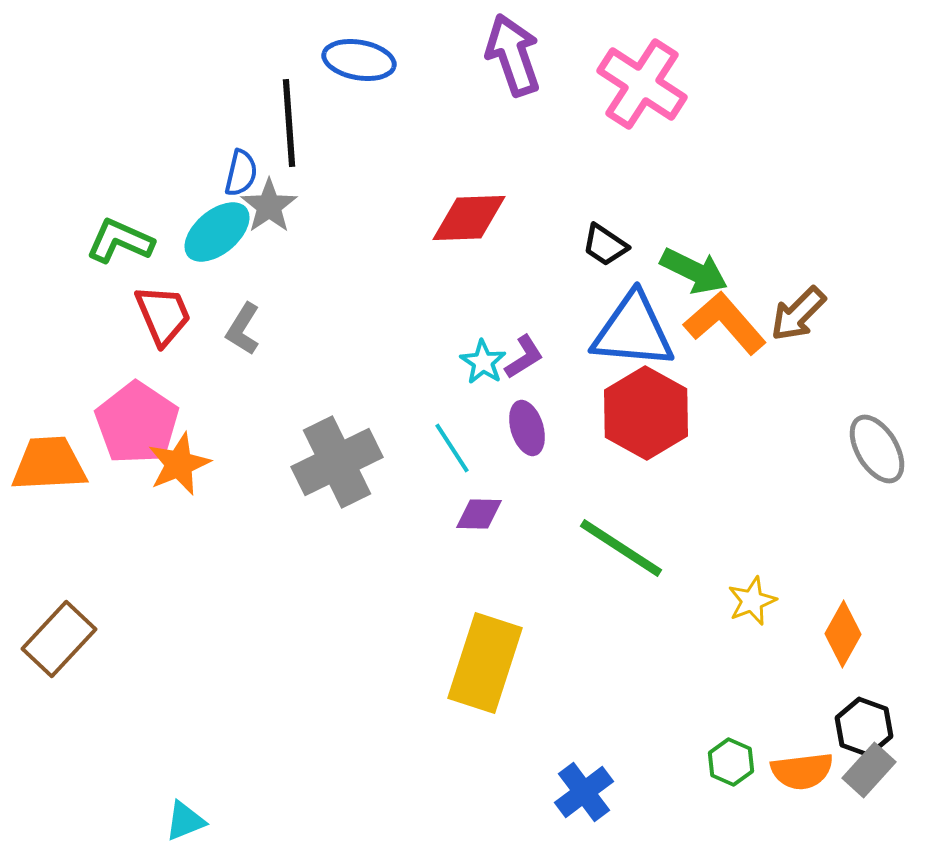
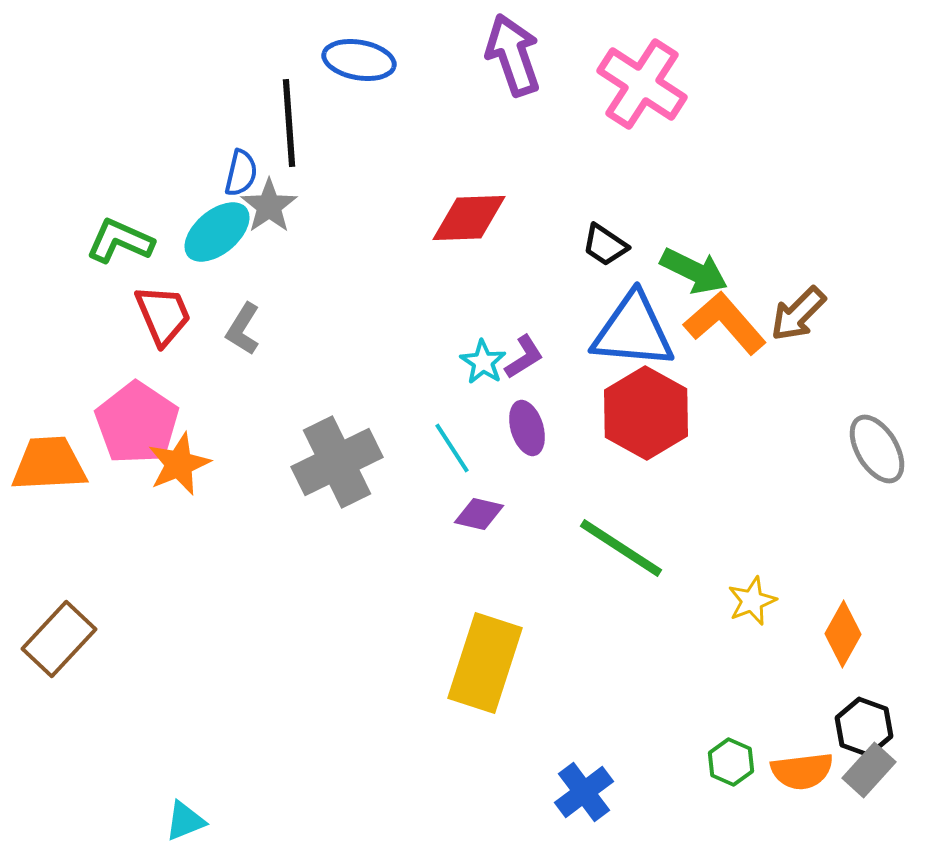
purple diamond: rotated 12 degrees clockwise
